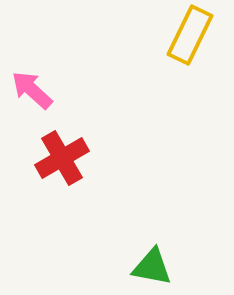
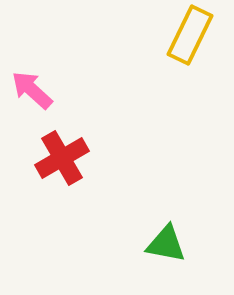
green triangle: moved 14 px right, 23 px up
